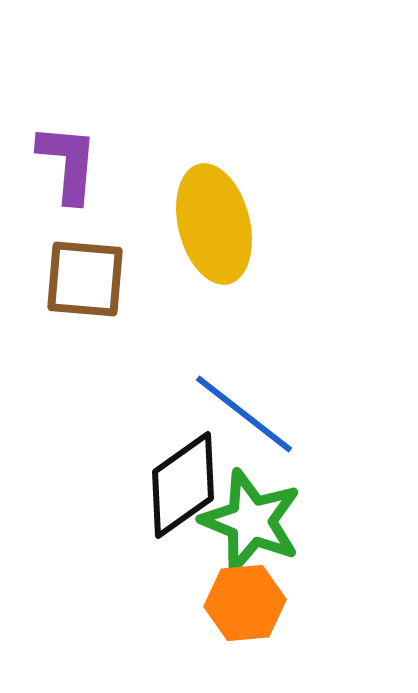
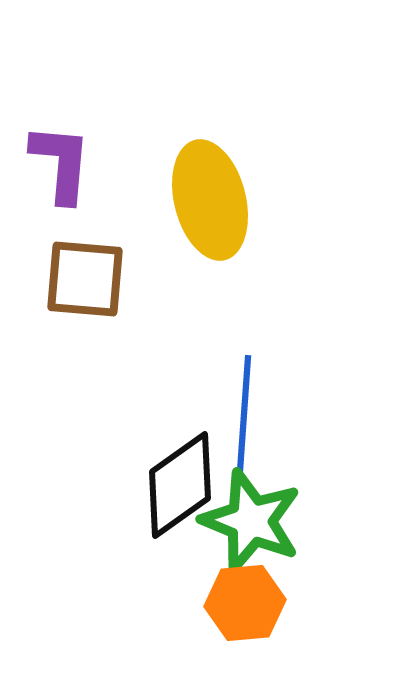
purple L-shape: moved 7 px left
yellow ellipse: moved 4 px left, 24 px up
blue line: rotated 56 degrees clockwise
black diamond: moved 3 px left
